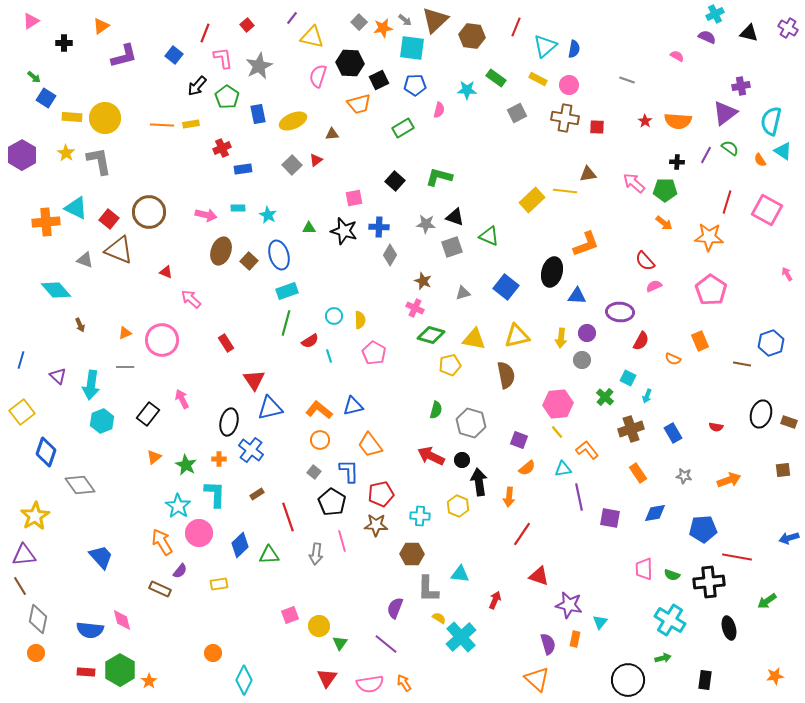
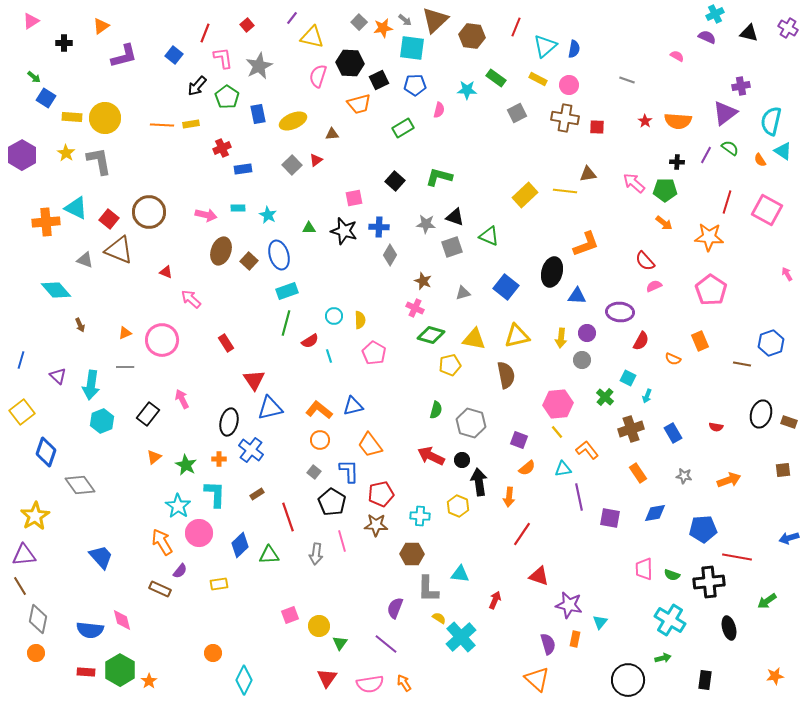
yellow rectangle at (532, 200): moved 7 px left, 5 px up
